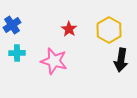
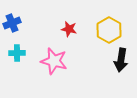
blue cross: moved 2 px up; rotated 12 degrees clockwise
red star: rotated 21 degrees counterclockwise
